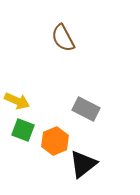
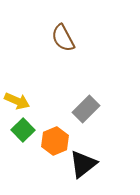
gray rectangle: rotated 72 degrees counterclockwise
green square: rotated 25 degrees clockwise
